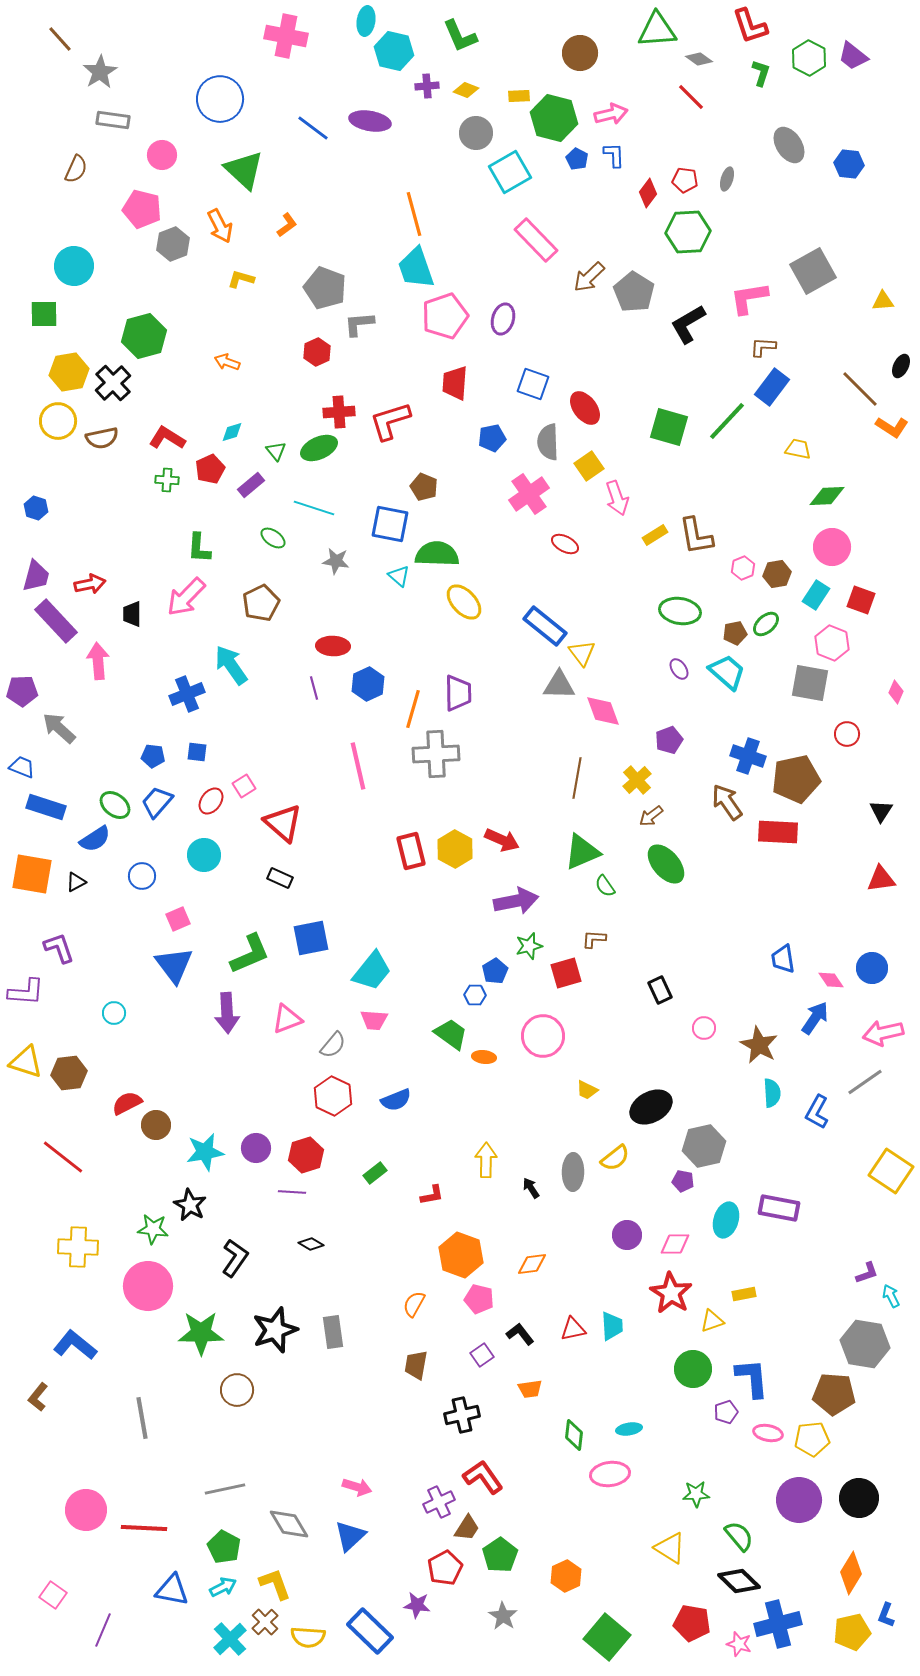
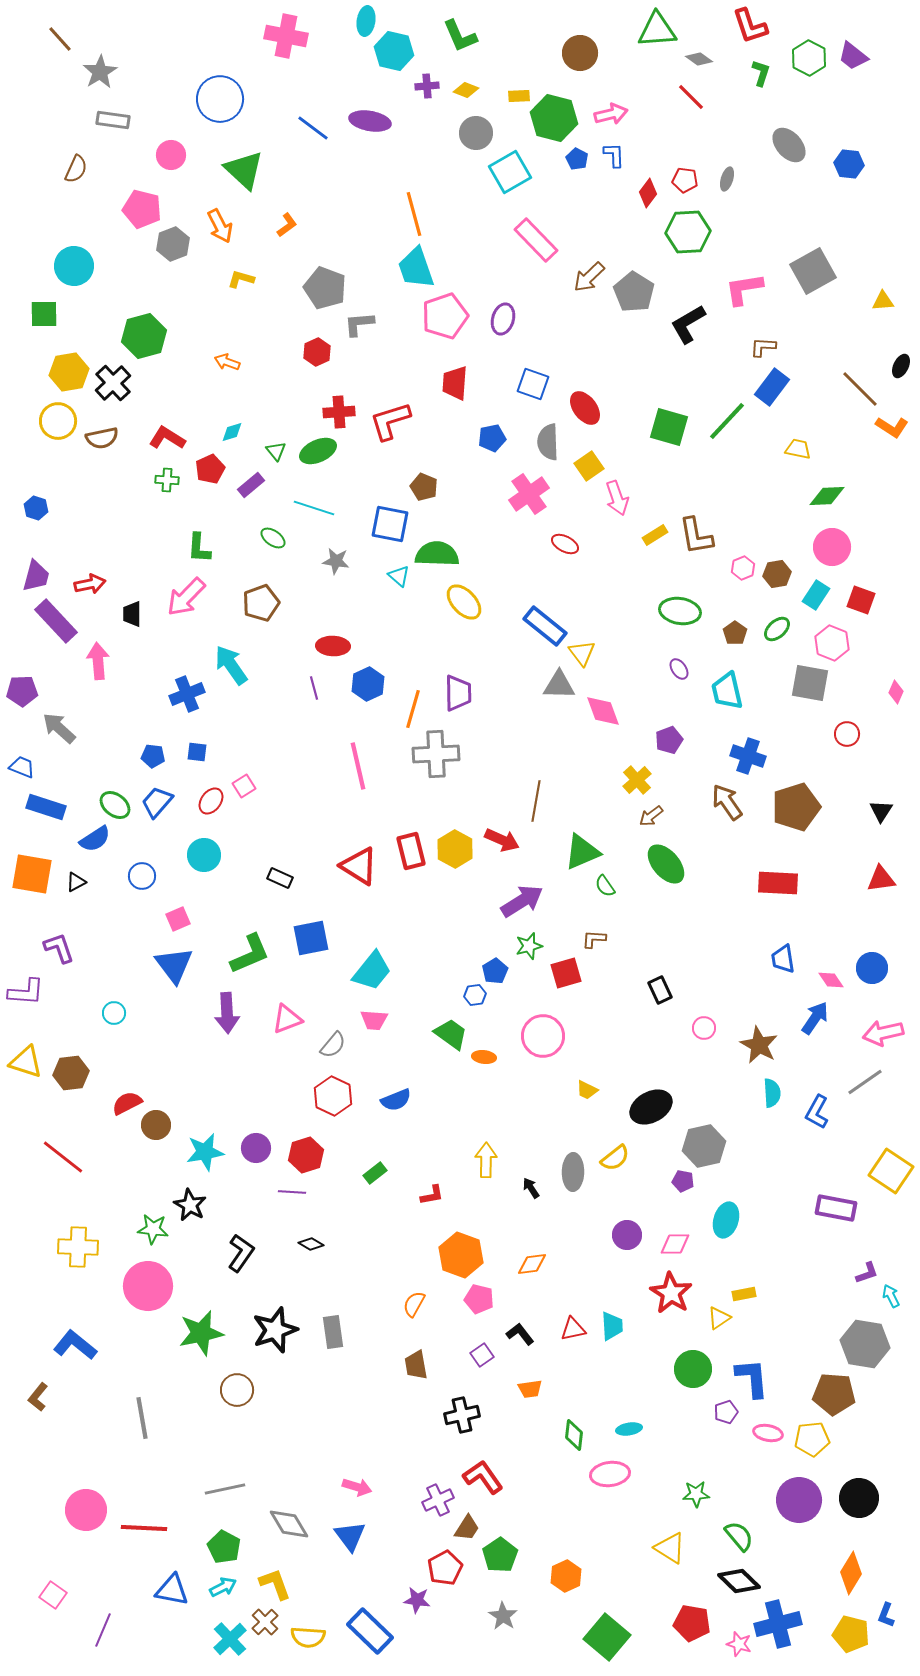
gray ellipse at (789, 145): rotated 9 degrees counterclockwise
pink circle at (162, 155): moved 9 px right
pink L-shape at (749, 298): moved 5 px left, 9 px up
green ellipse at (319, 448): moved 1 px left, 3 px down
brown pentagon at (261, 603): rotated 6 degrees clockwise
green ellipse at (766, 624): moved 11 px right, 5 px down
brown pentagon at (735, 633): rotated 25 degrees counterclockwise
cyan trapezoid at (727, 672): moved 19 px down; rotated 144 degrees counterclockwise
brown line at (577, 778): moved 41 px left, 23 px down
brown pentagon at (796, 779): moved 28 px down; rotated 6 degrees counterclockwise
red triangle at (283, 823): moved 76 px right, 43 px down; rotated 9 degrees counterclockwise
red rectangle at (778, 832): moved 51 px down
purple arrow at (516, 901): moved 6 px right; rotated 21 degrees counterclockwise
blue hexagon at (475, 995): rotated 10 degrees counterclockwise
brown hexagon at (69, 1073): moved 2 px right
purple rectangle at (779, 1208): moved 57 px right
black L-shape at (235, 1258): moved 6 px right, 5 px up
yellow triangle at (712, 1321): moved 7 px right, 3 px up; rotated 15 degrees counterclockwise
green star at (201, 1333): rotated 12 degrees counterclockwise
brown trapezoid at (416, 1365): rotated 20 degrees counterclockwise
purple cross at (439, 1502): moved 1 px left, 2 px up
blue triangle at (350, 1536): rotated 24 degrees counterclockwise
purple star at (417, 1605): moved 5 px up
yellow pentagon at (852, 1632): moved 1 px left, 2 px down; rotated 27 degrees clockwise
